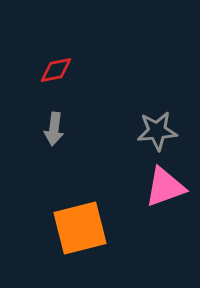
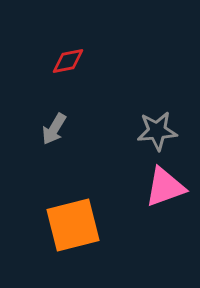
red diamond: moved 12 px right, 9 px up
gray arrow: rotated 24 degrees clockwise
orange square: moved 7 px left, 3 px up
